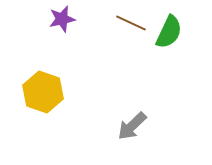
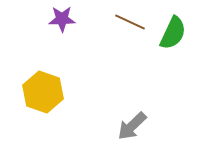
purple star: rotated 12 degrees clockwise
brown line: moved 1 px left, 1 px up
green semicircle: moved 4 px right, 1 px down
